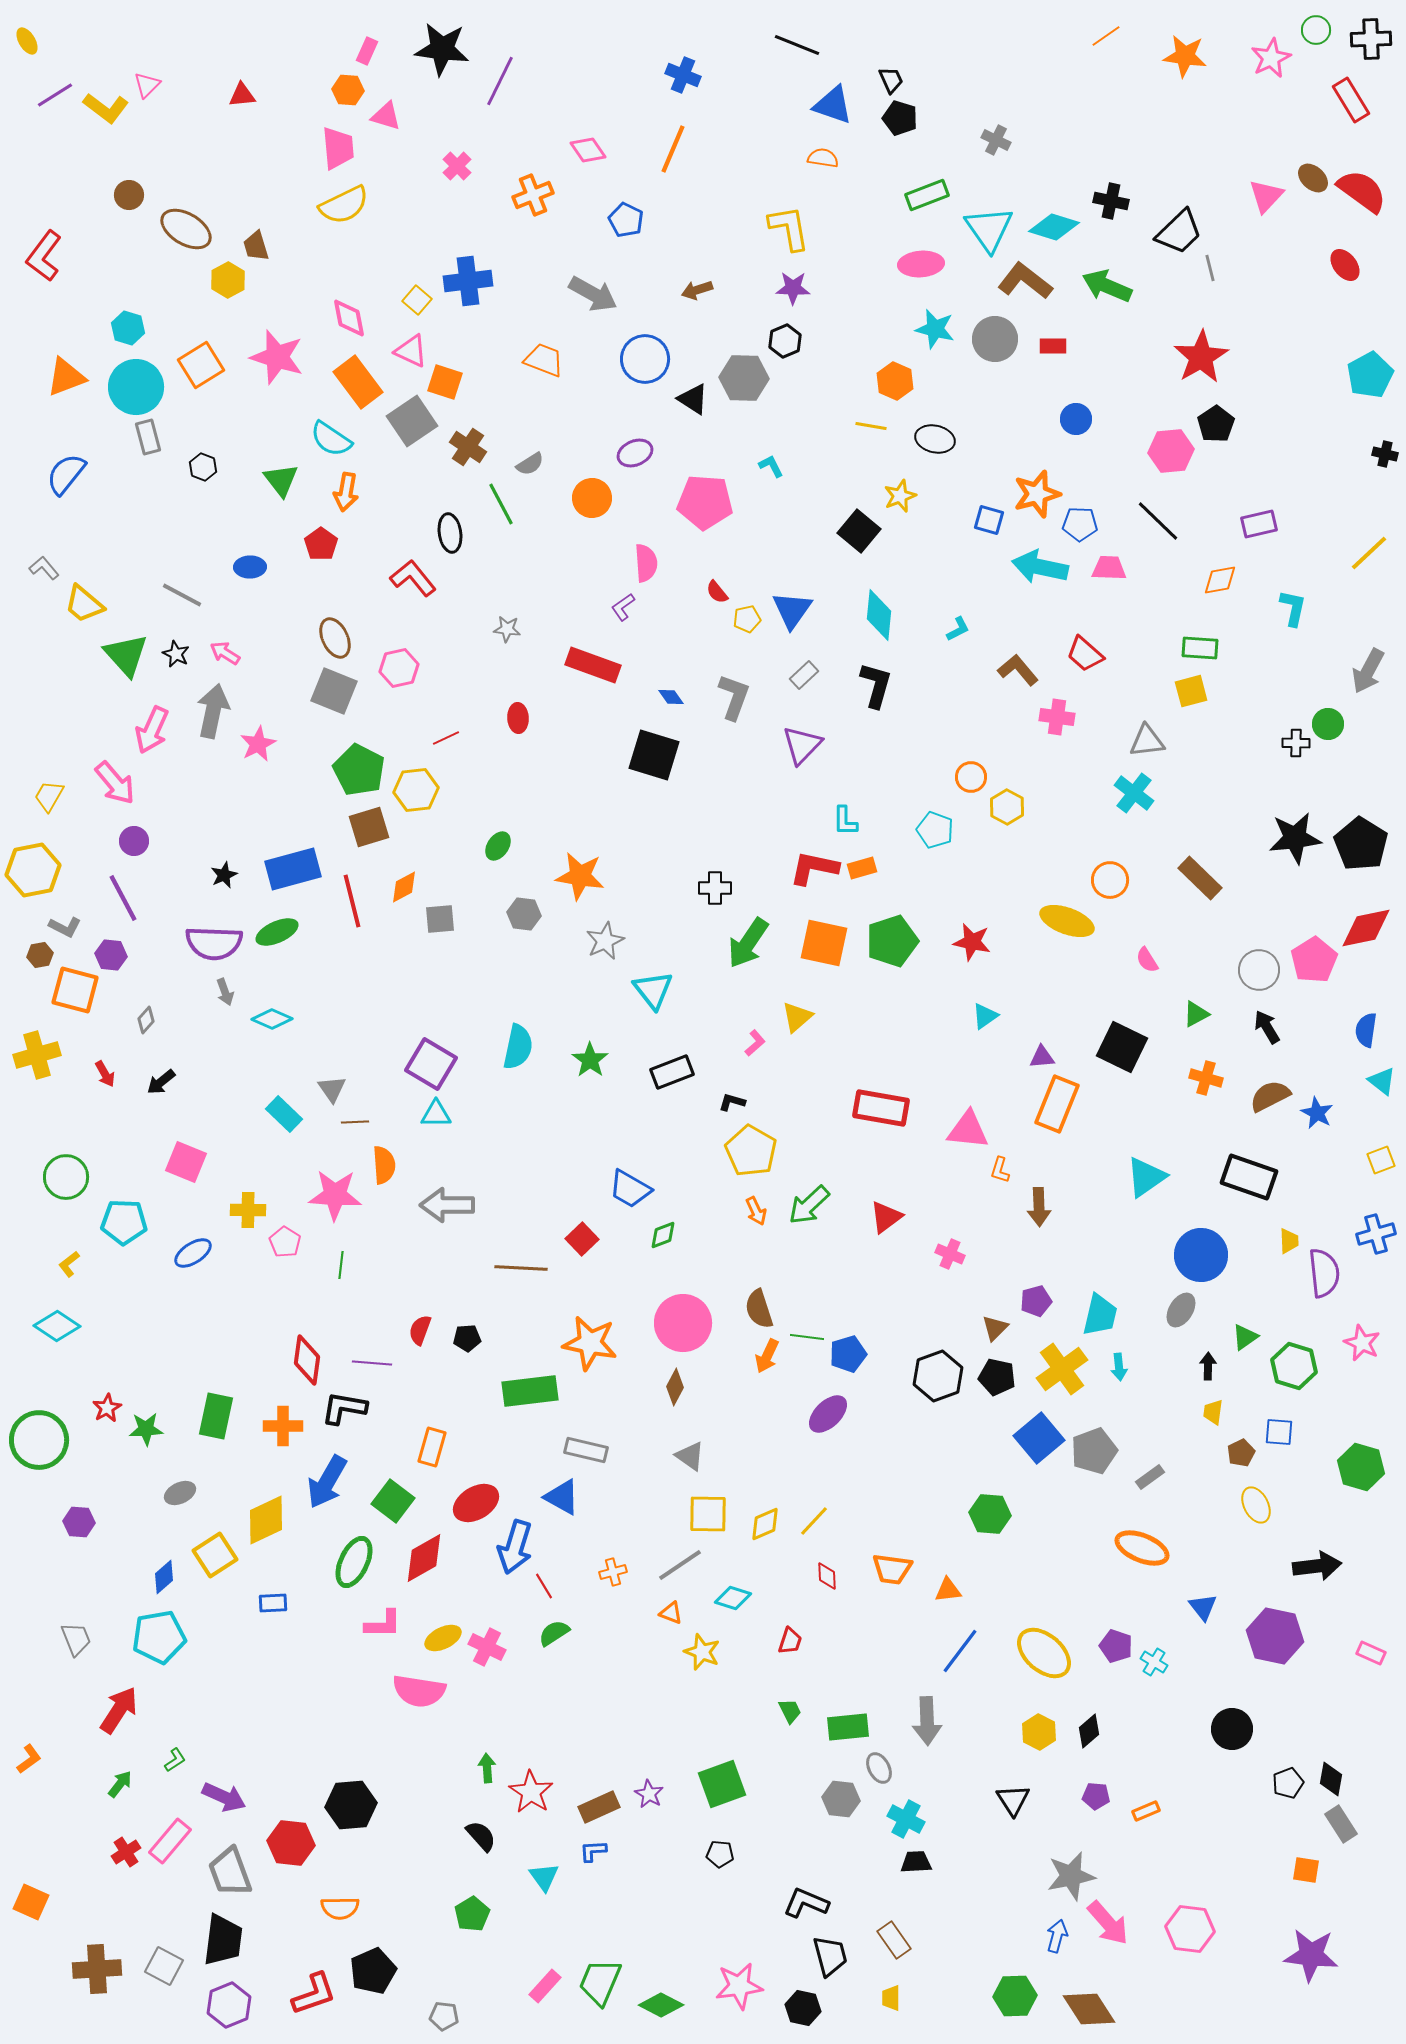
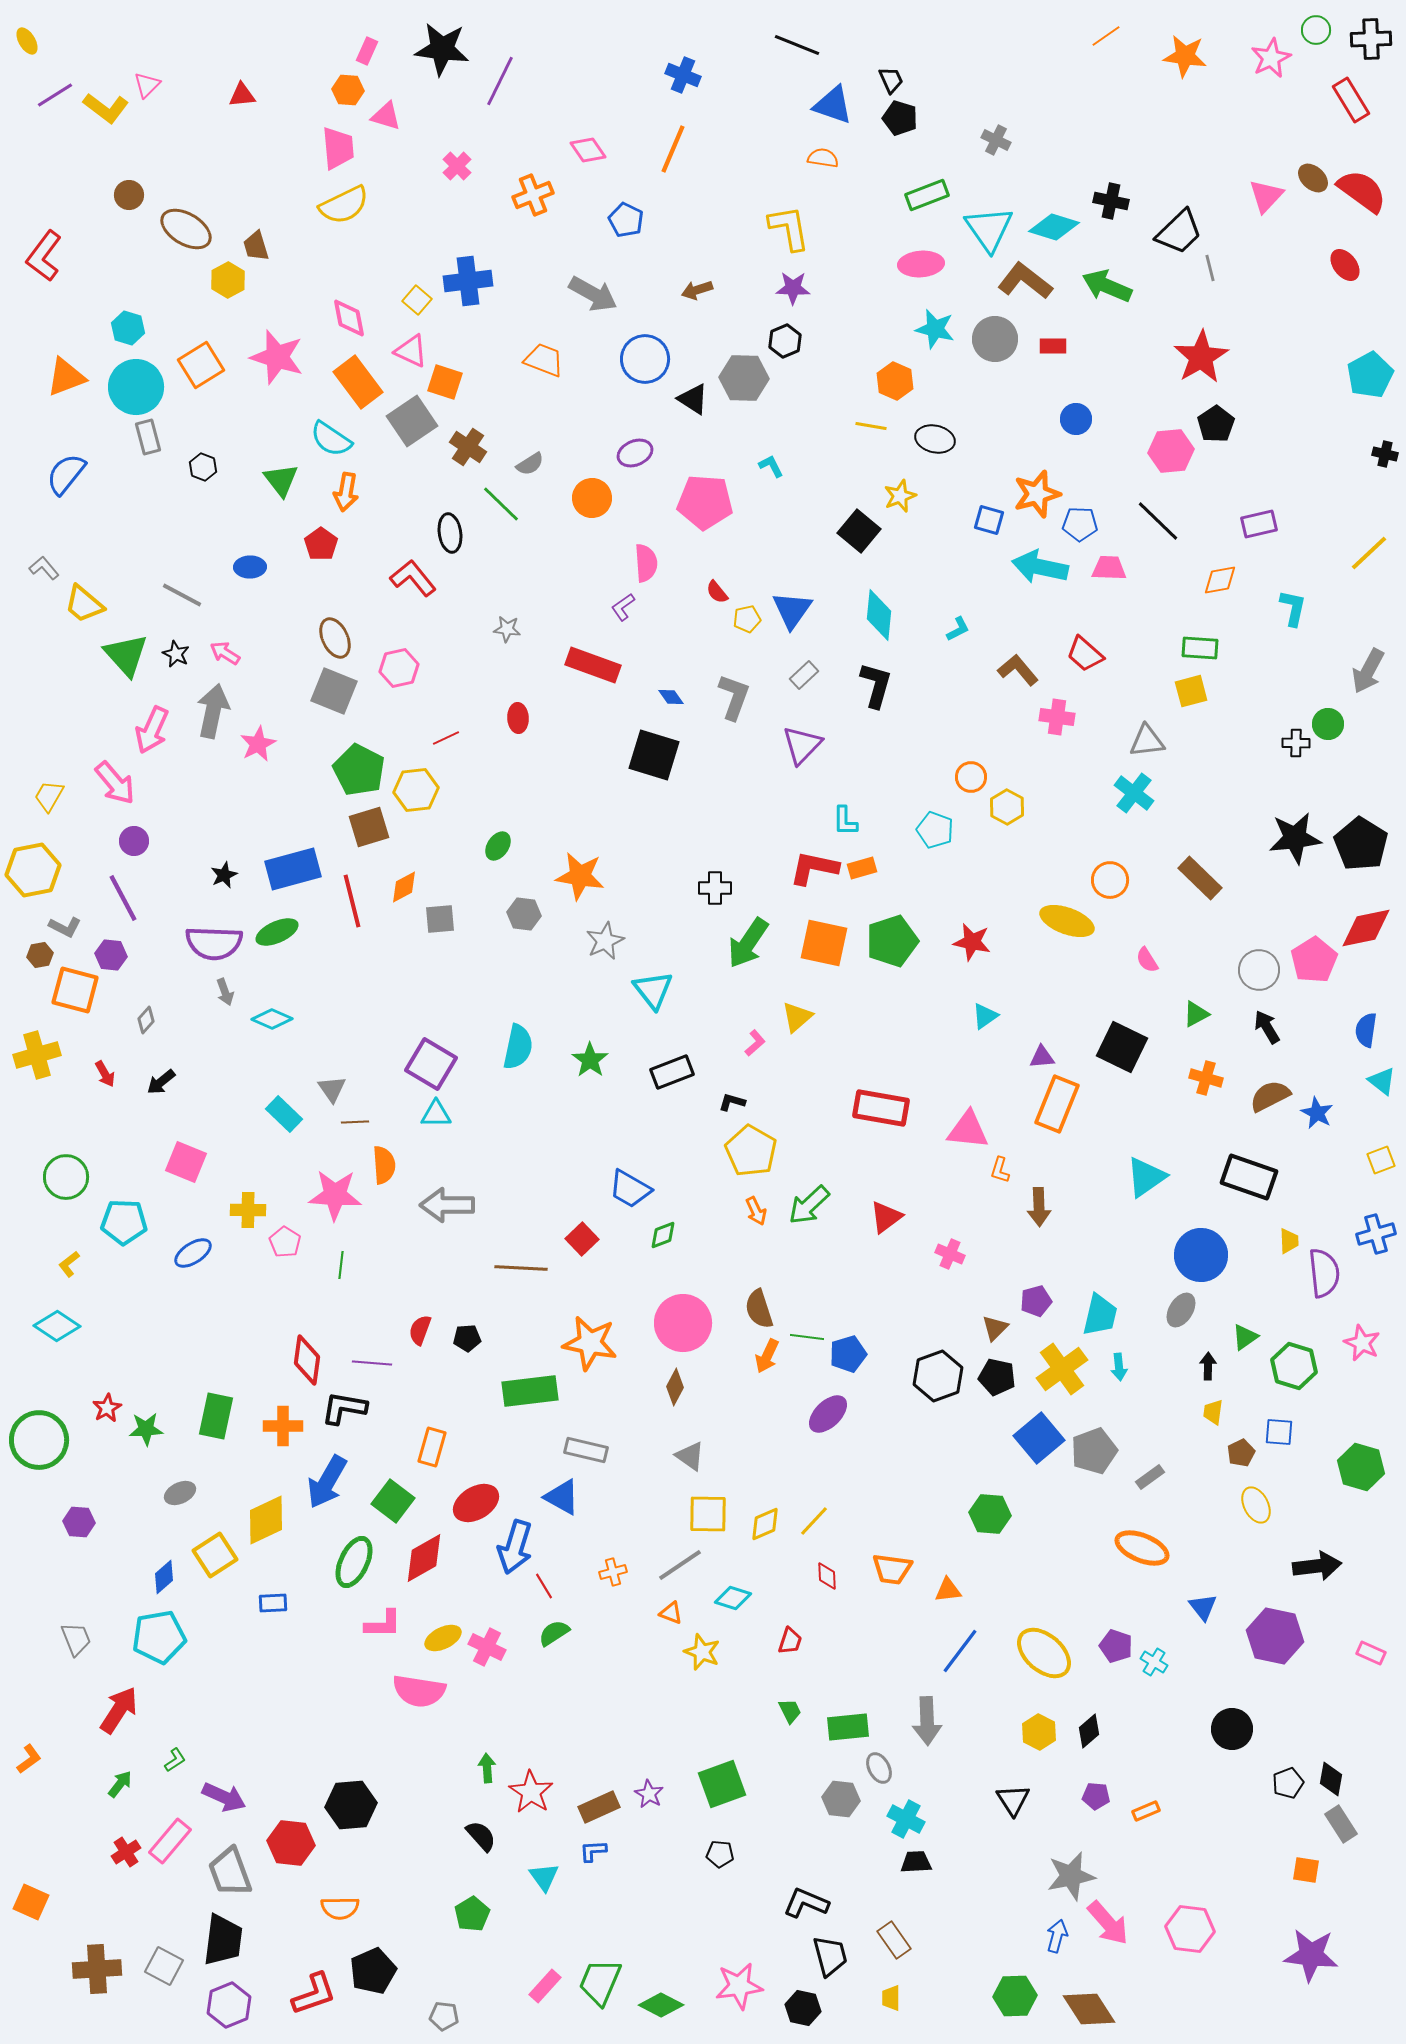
green line at (501, 504): rotated 18 degrees counterclockwise
